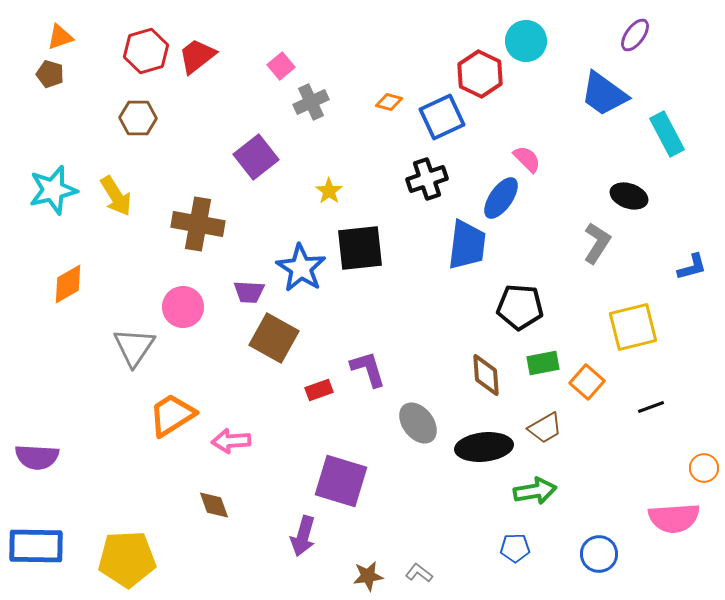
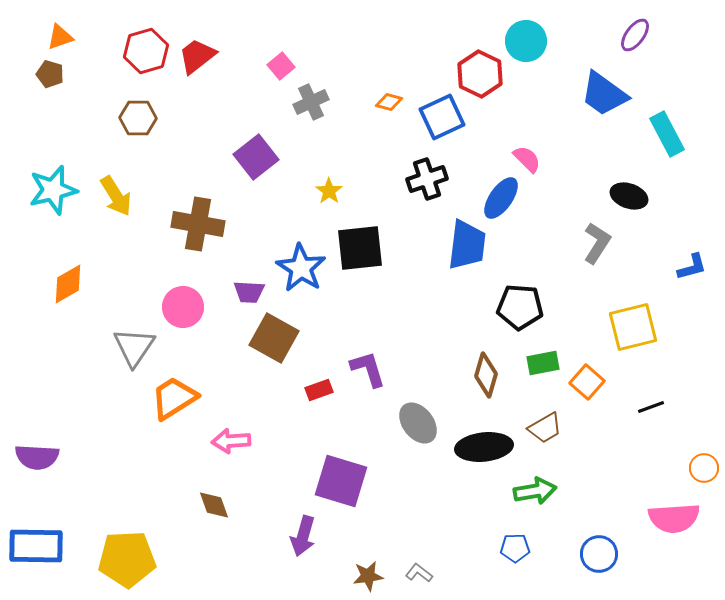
brown diamond at (486, 375): rotated 21 degrees clockwise
orange trapezoid at (172, 415): moved 2 px right, 17 px up
